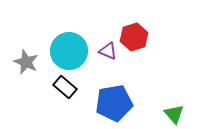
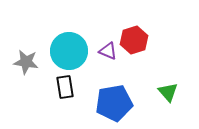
red hexagon: moved 3 px down
gray star: rotated 15 degrees counterclockwise
black rectangle: rotated 40 degrees clockwise
green triangle: moved 6 px left, 22 px up
